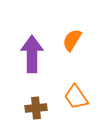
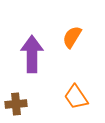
orange semicircle: moved 3 px up
brown cross: moved 20 px left, 4 px up
